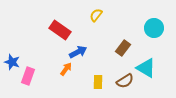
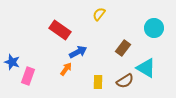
yellow semicircle: moved 3 px right, 1 px up
